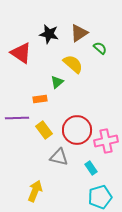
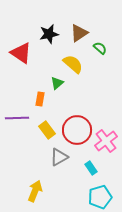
black star: rotated 24 degrees counterclockwise
green triangle: moved 1 px down
orange rectangle: rotated 72 degrees counterclockwise
yellow rectangle: moved 3 px right
pink cross: rotated 25 degrees counterclockwise
gray triangle: rotated 42 degrees counterclockwise
